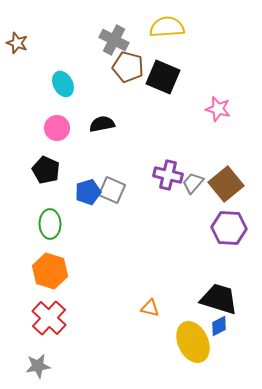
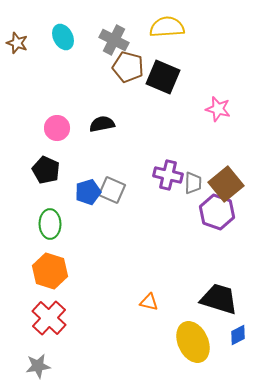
cyan ellipse: moved 47 px up
gray trapezoid: rotated 140 degrees clockwise
purple hexagon: moved 12 px left, 16 px up; rotated 16 degrees clockwise
orange triangle: moved 1 px left, 6 px up
blue diamond: moved 19 px right, 9 px down
